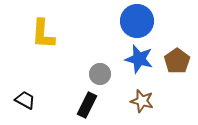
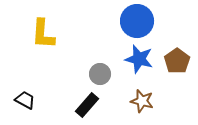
black rectangle: rotated 15 degrees clockwise
